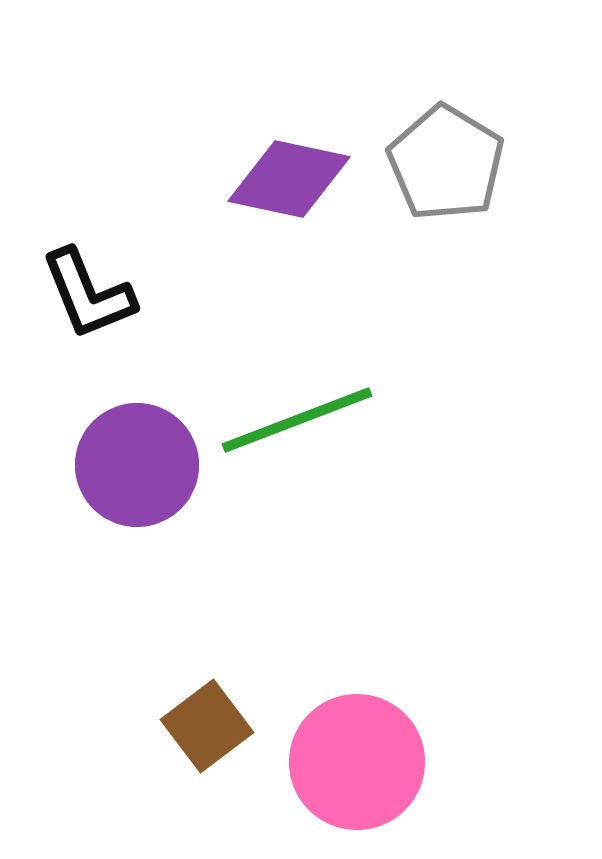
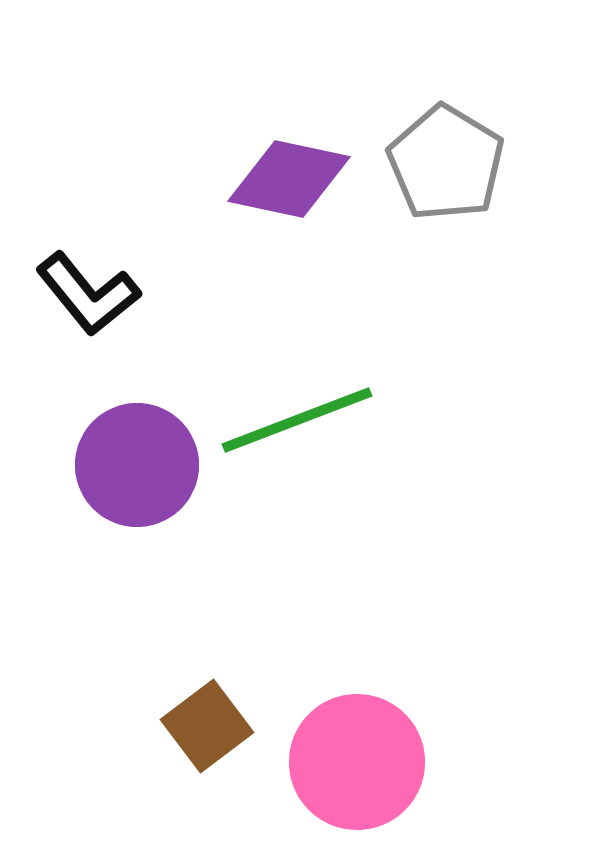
black L-shape: rotated 17 degrees counterclockwise
